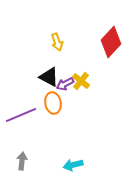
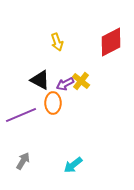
red diamond: rotated 20 degrees clockwise
black triangle: moved 9 px left, 3 px down
orange ellipse: rotated 10 degrees clockwise
gray arrow: moved 1 px right; rotated 24 degrees clockwise
cyan arrow: rotated 24 degrees counterclockwise
